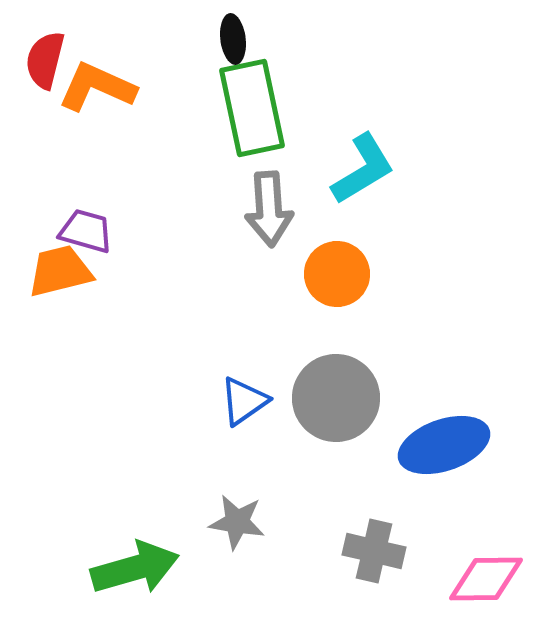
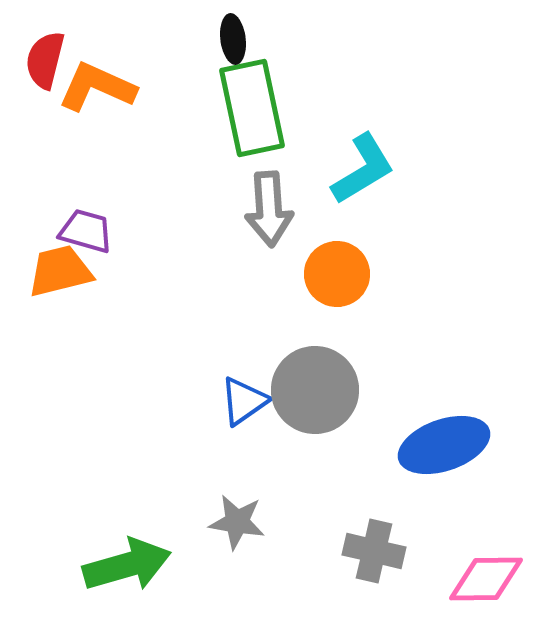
gray circle: moved 21 px left, 8 px up
green arrow: moved 8 px left, 3 px up
